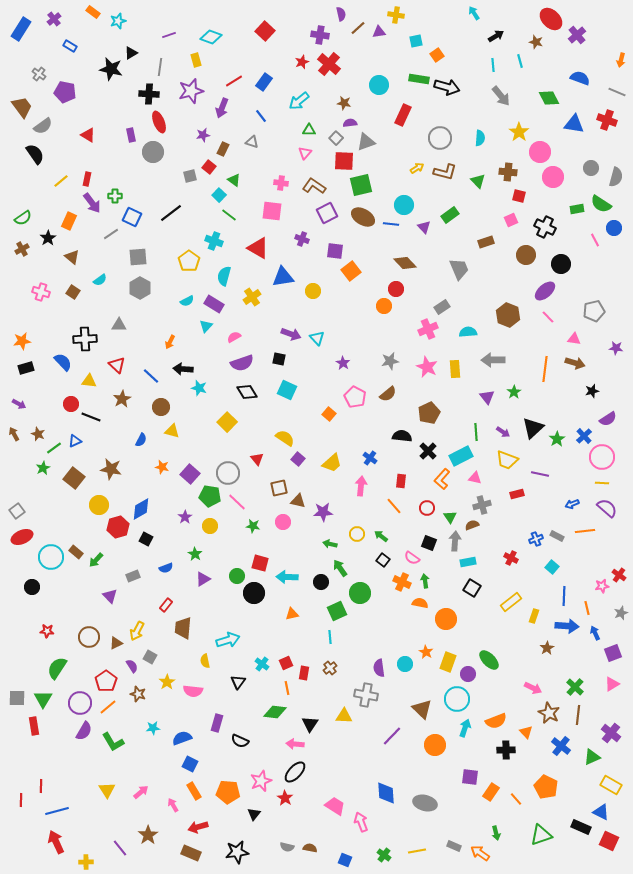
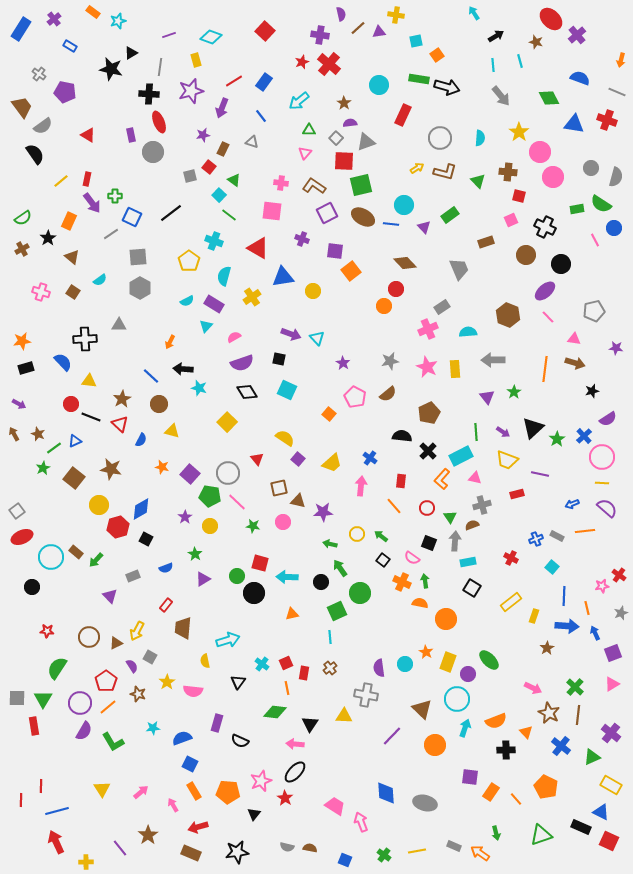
brown star at (344, 103): rotated 24 degrees clockwise
red triangle at (117, 365): moved 3 px right, 59 px down
brown circle at (161, 407): moved 2 px left, 3 px up
yellow triangle at (107, 790): moved 5 px left, 1 px up
